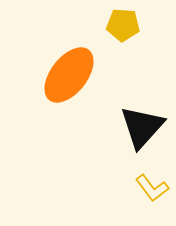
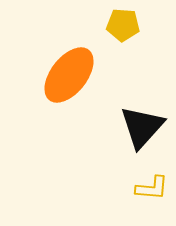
yellow L-shape: rotated 48 degrees counterclockwise
